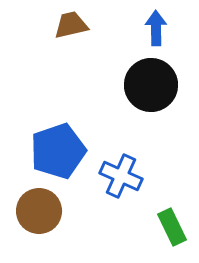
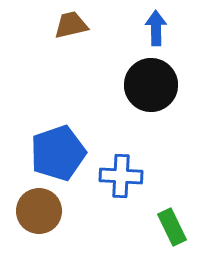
blue pentagon: moved 2 px down
blue cross: rotated 21 degrees counterclockwise
